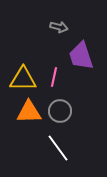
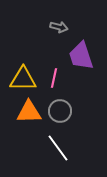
pink line: moved 1 px down
